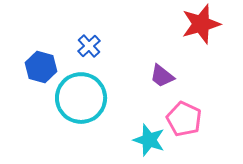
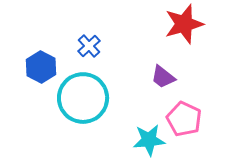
red star: moved 17 px left
blue hexagon: rotated 12 degrees clockwise
purple trapezoid: moved 1 px right, 1 px down
cyan circle: moved 2 px right
cyan star: rotated 24 degrees counterclockwise
